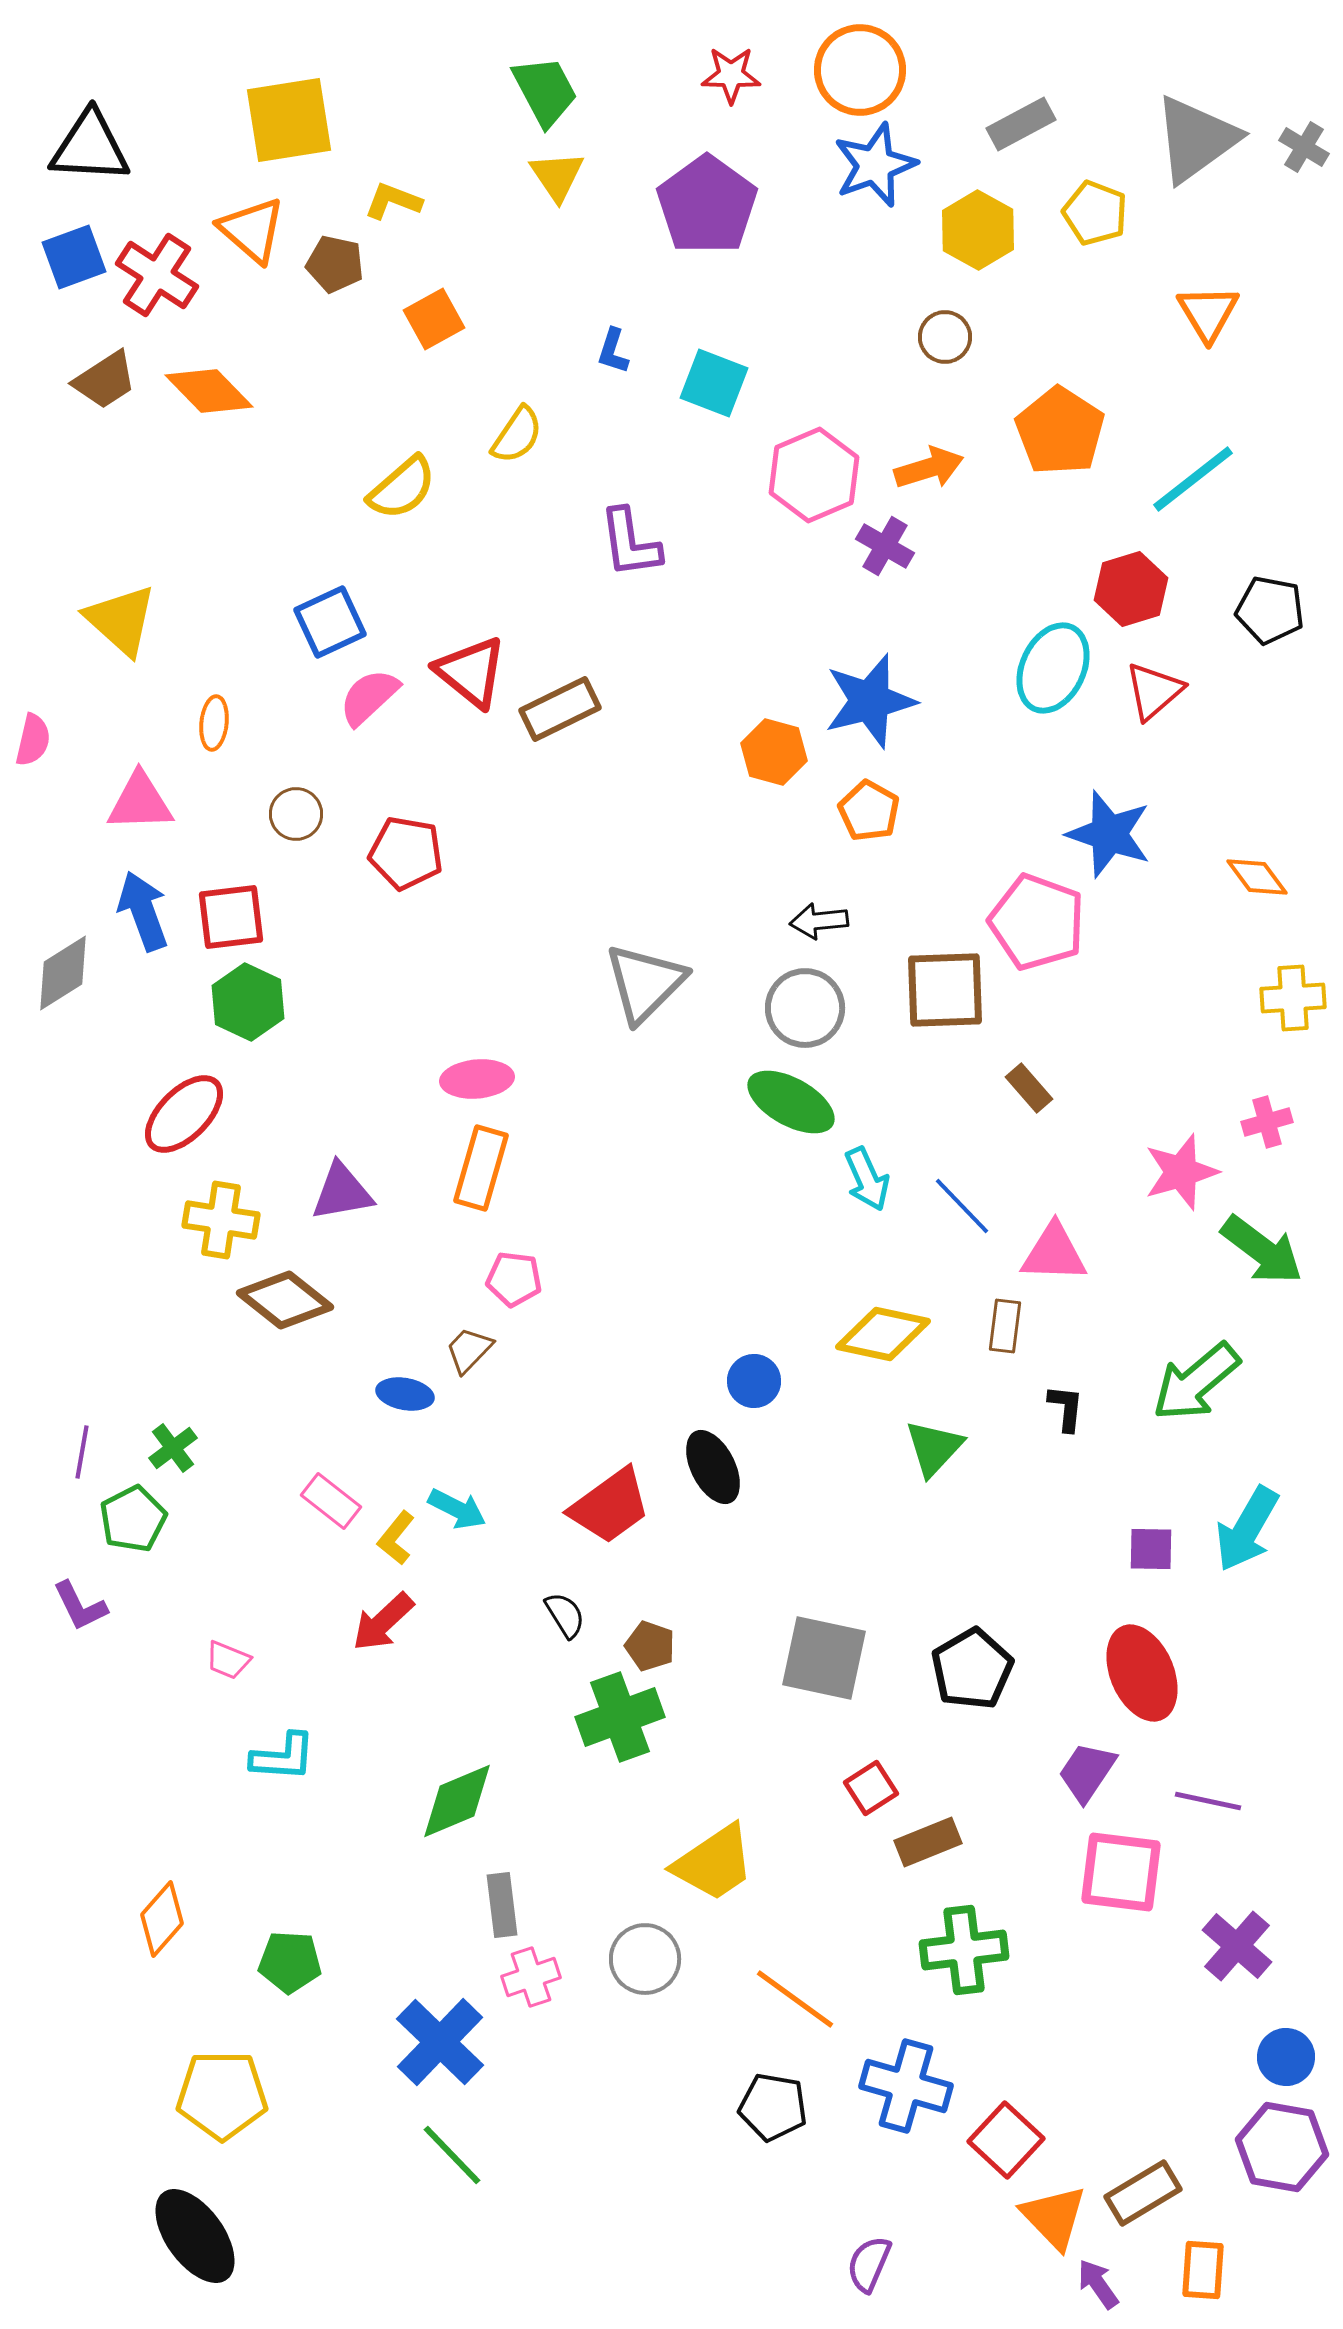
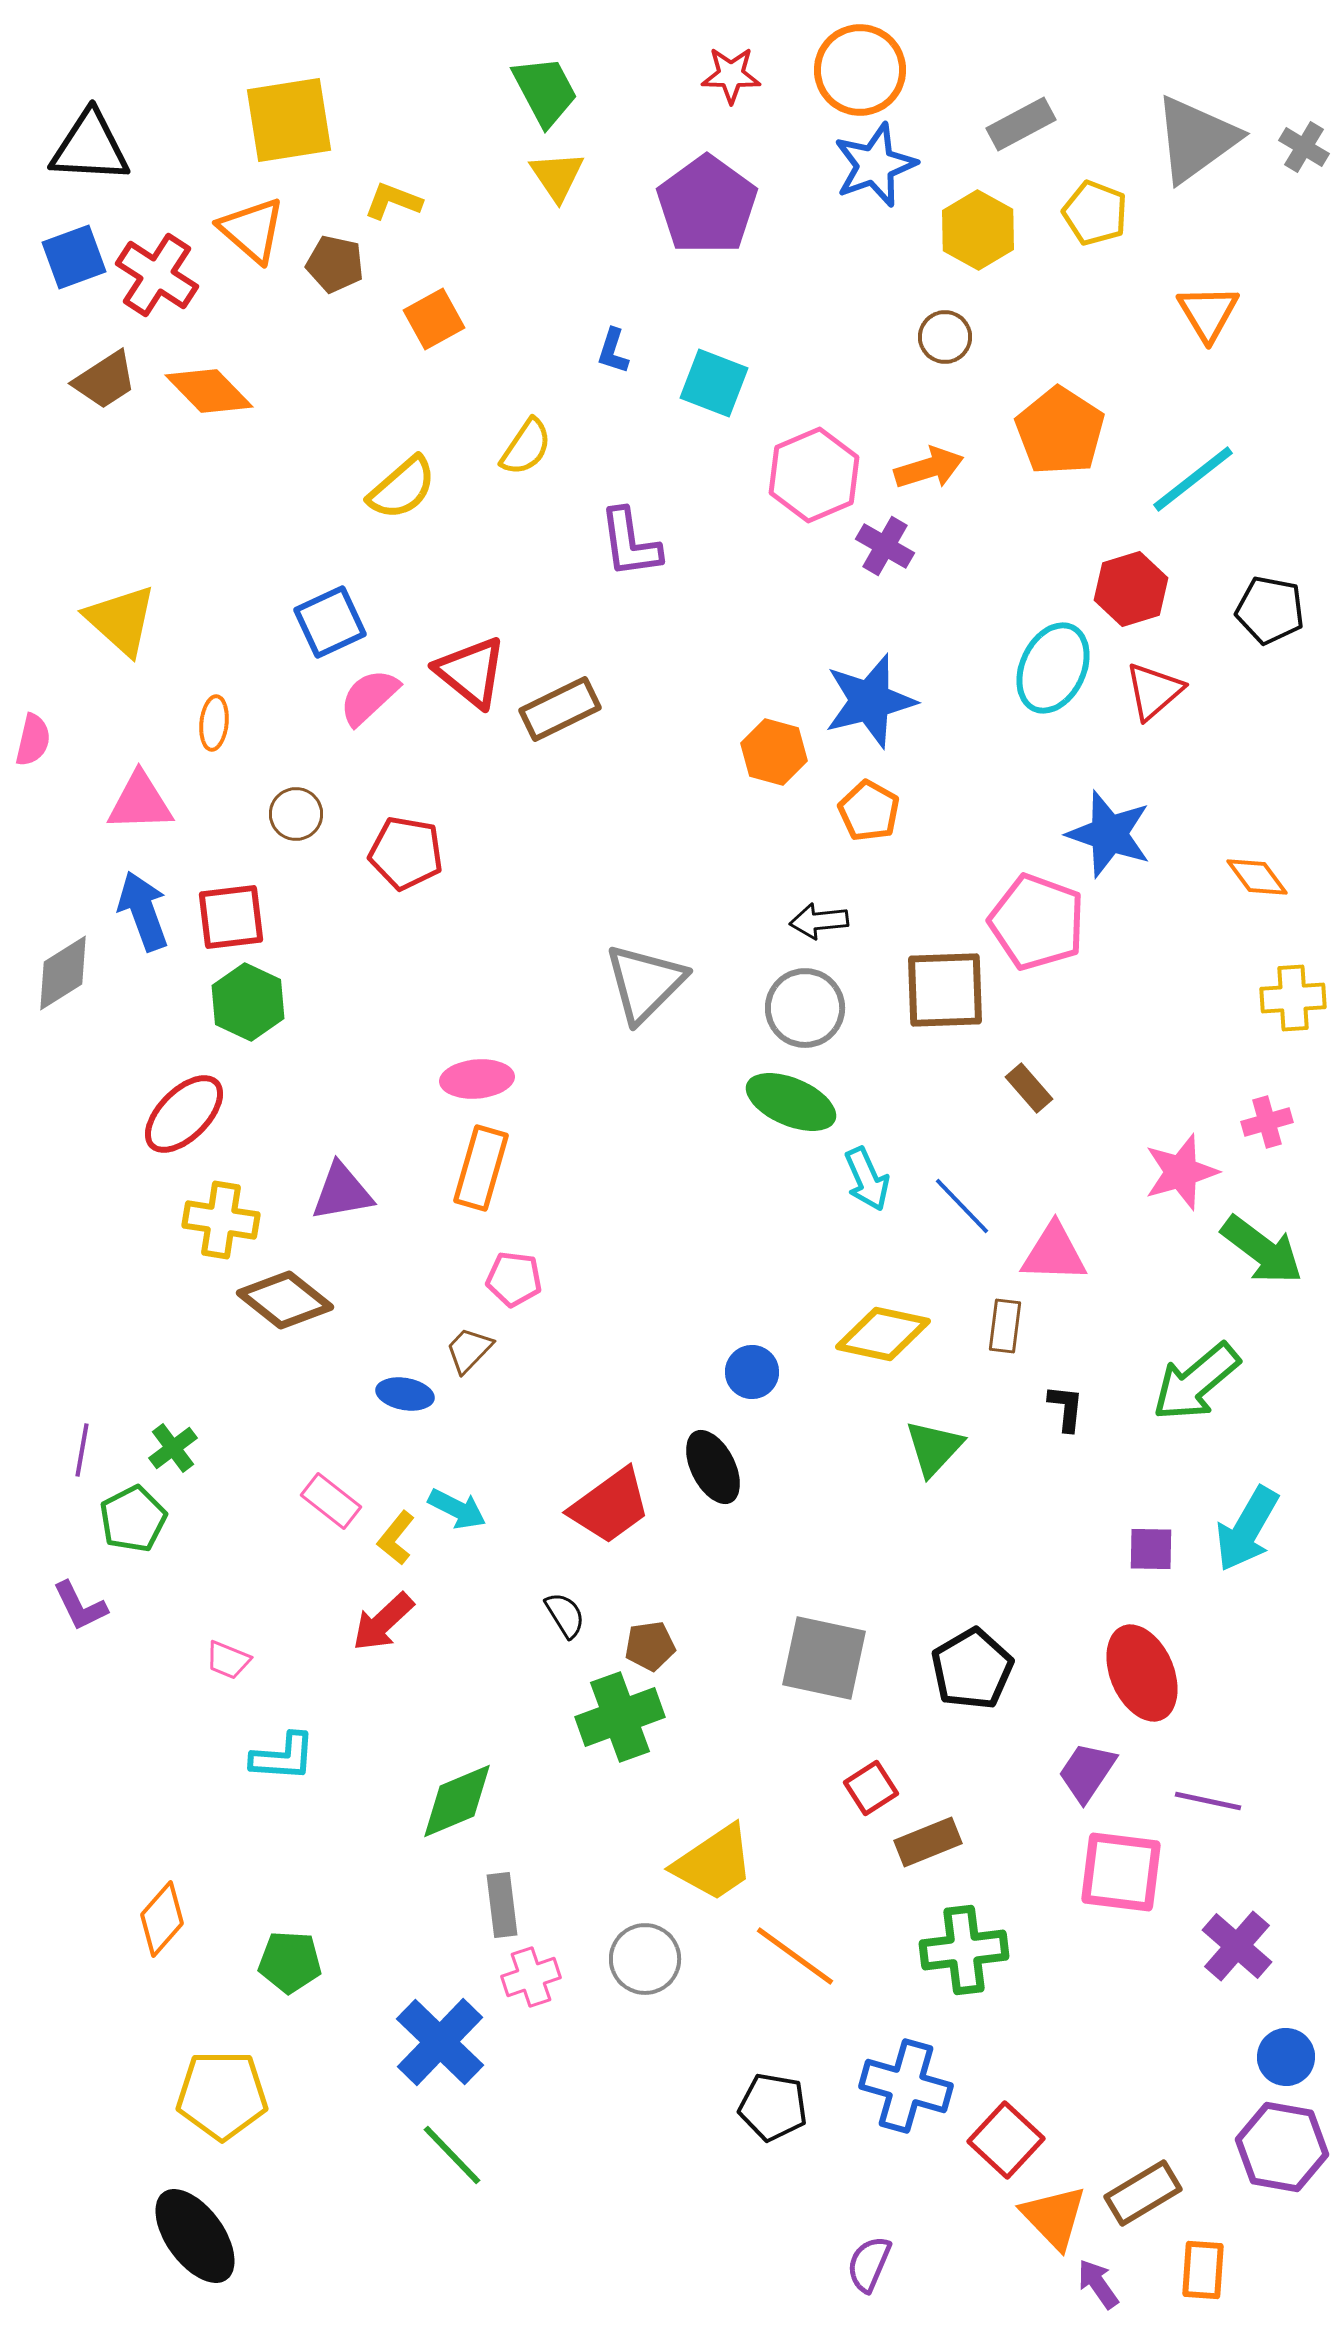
yellow semicircle at (517, 435): moved 9 px right, 12 px down
green ellipse at (791, 1102): rotated 6 degrees counterclockwise
blue circle at (754, 1381): moved 2 px left, 9 px up
purple line at (82, 1452): moved 2 px up
brown pentagon at (650, 1646): rotated 27 degrees counterclockwise
orange line at (795, 1999): moved 43 px up
